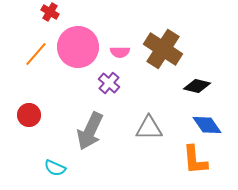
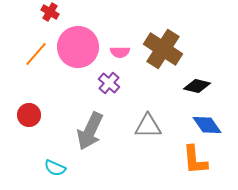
gray triangle: moved 1 px left, 2 px up
